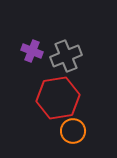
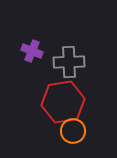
gray cross: moved 3 px right, 6 px down; rotated 20 degrees clockwise
red hexagon: moved 5 px right, 4 px down
